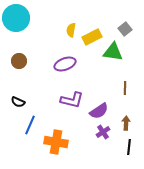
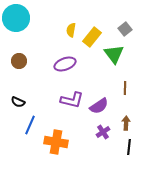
yellow rectangle: rotated 24 degrees counterclockwise
green triangle: moved 1 px right, 2 px down; rotated 45 degrees clockwise
purple semicircle: moved 5 px up
